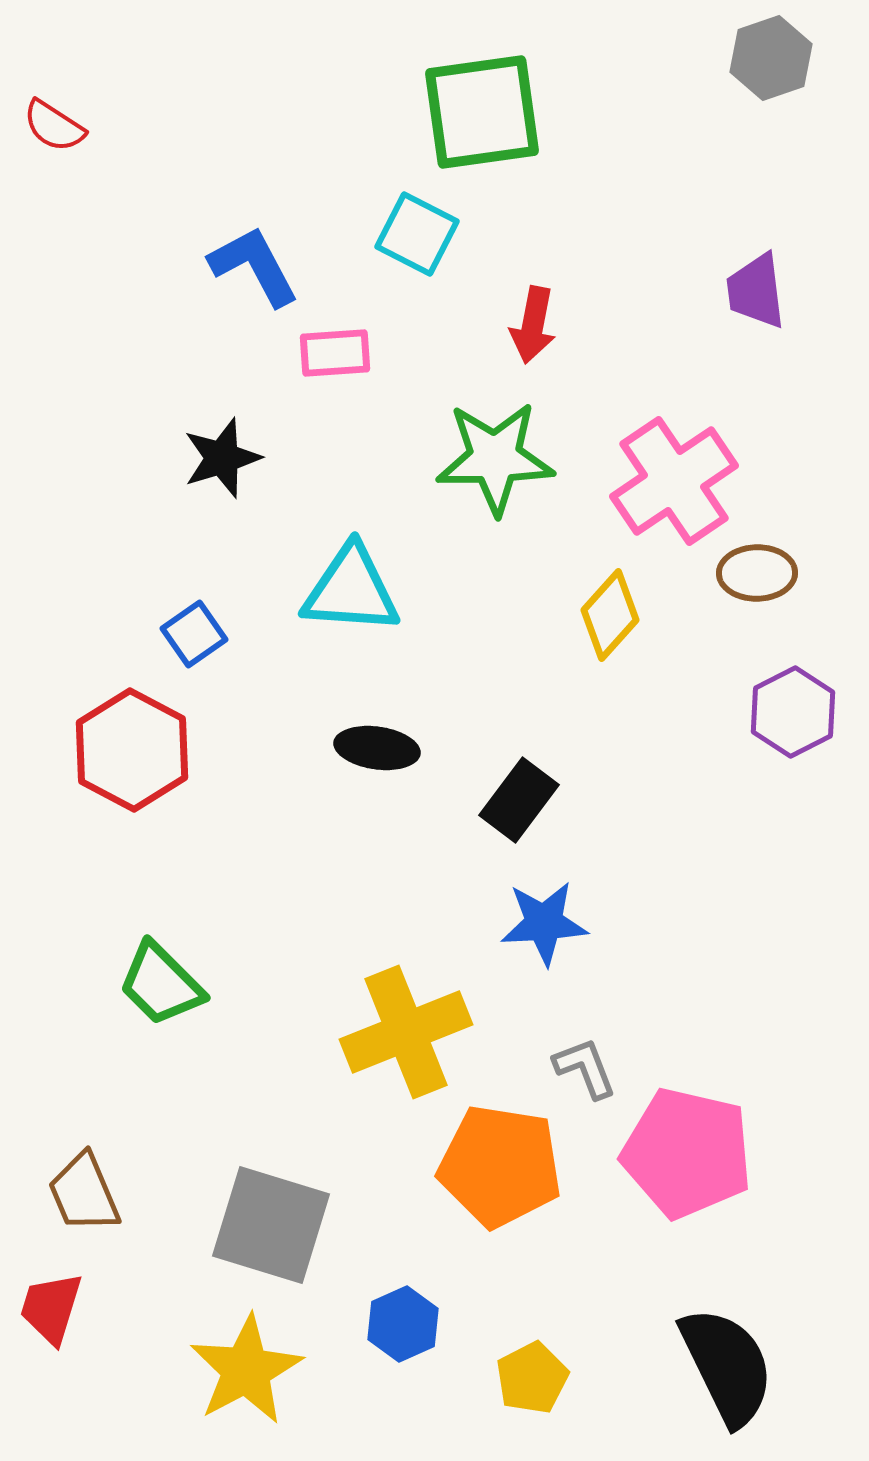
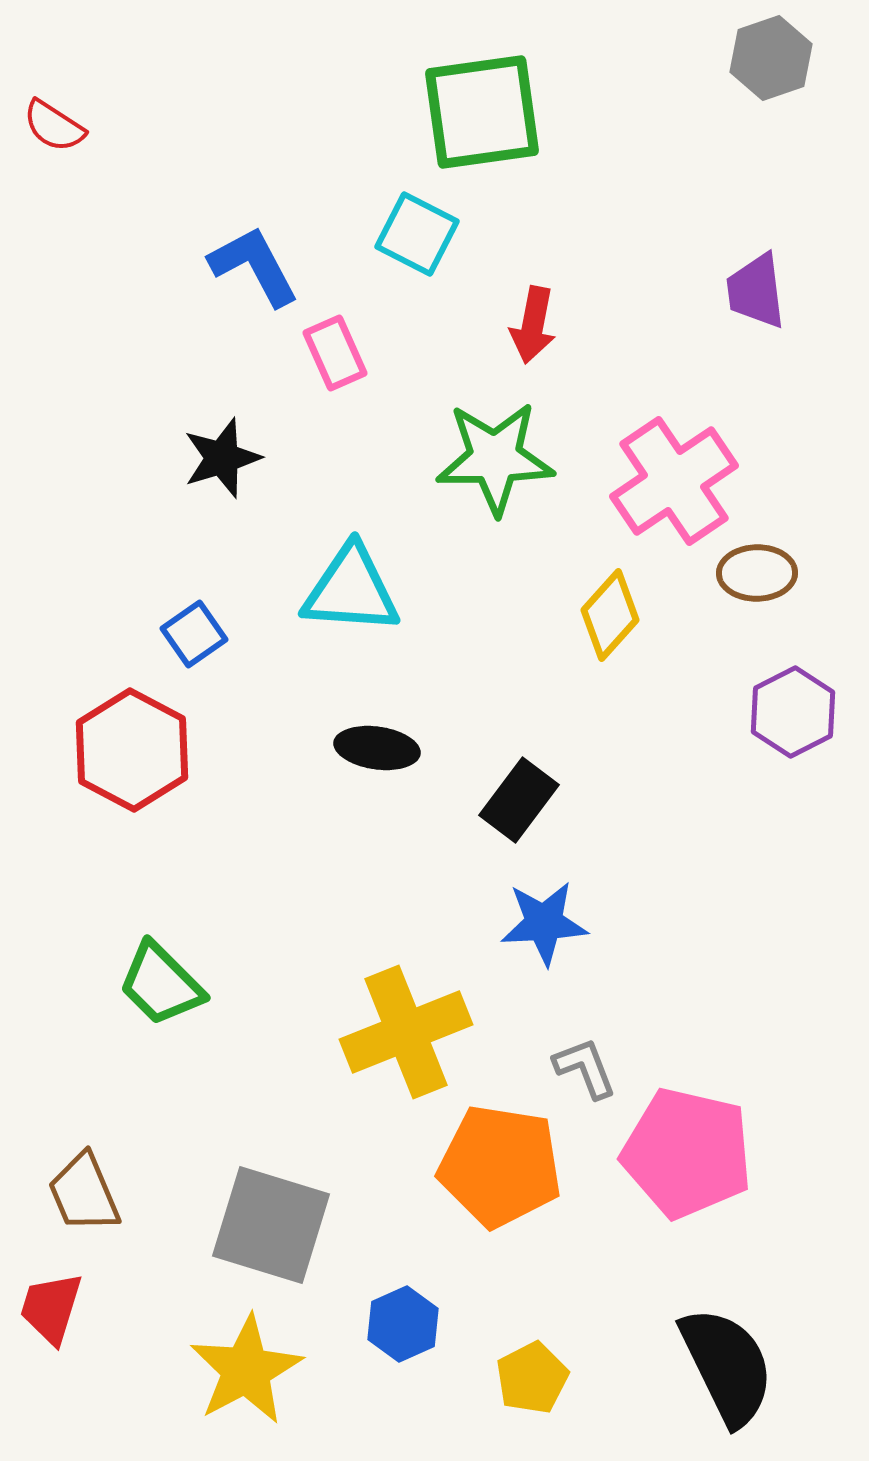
pink rectangle: rotated 70 degrees clockwise
